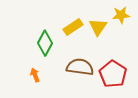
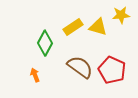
yellow triangle: rotated 48 degrees counterclockwise
brown semicircle: rotated 28 degrees clockwise
red pentagon: moved 1 px left, 4 px up; rotated 8 degrees counterclockwise
